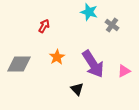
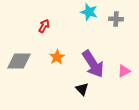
gray cross: moved 4 px right, 6 px up; rotated 32 degrees counterclockwise
gray diamond: moved 3 px up
black triangle: moved 5 px right
